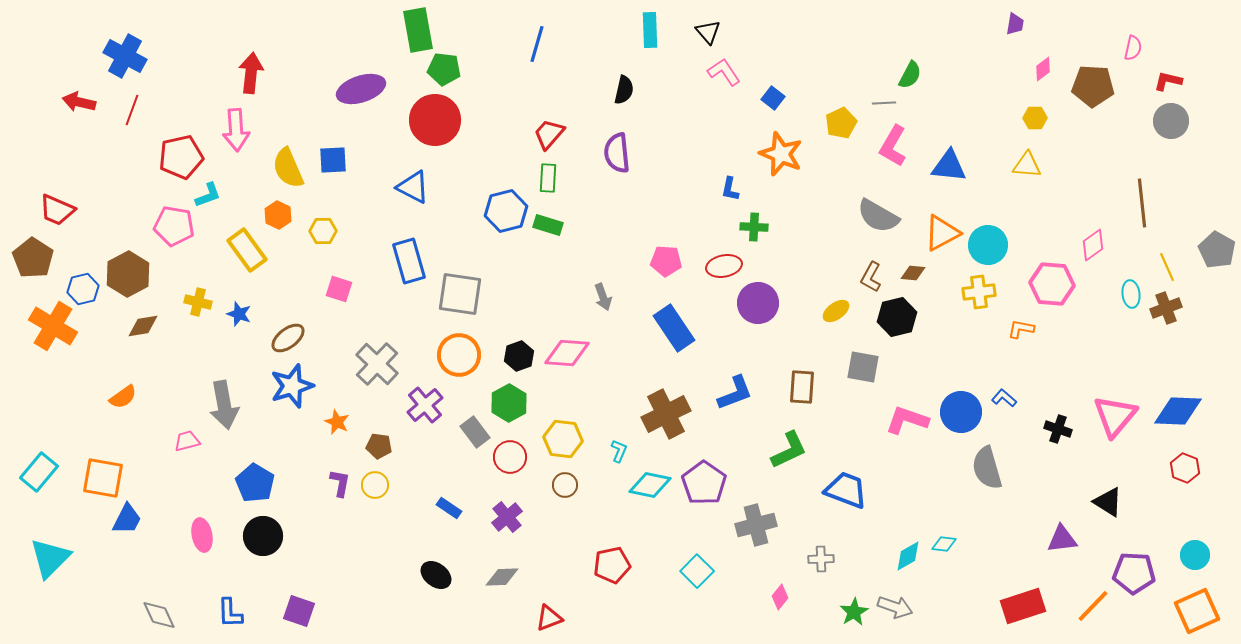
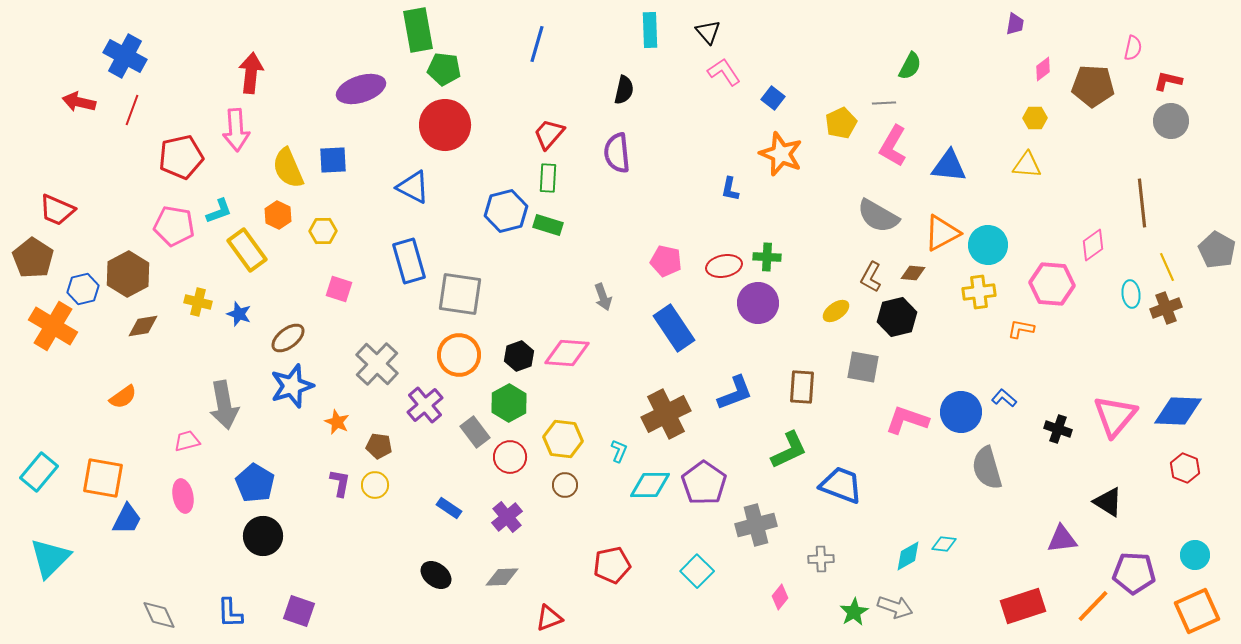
green semicircle at (910, 75): moved 9 px up
red circle at (435, 120): moved 10 px right, 5 px down
cyan L-shape at (208, 195): moved 11 px right, 16 px down
green cross at (754, 227): moved 13 px right, 30 px down
pink pentagon at (666, 261): rotated 8 degrees clockwise
cyan diamond at (650, 485): rotated 12 degrees counterclockwise
blue trapezoid at (846, 490): moved 5 px left, 5 px up
pink ellipse at (202, 535): moved 19 px left, 39 px up
